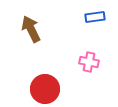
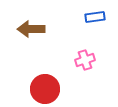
brown arrow: rotated 64 degrees counterclockwise
pink cross: moved 4 px left, 2 px up; rotated 30 degrees counterclockwise
